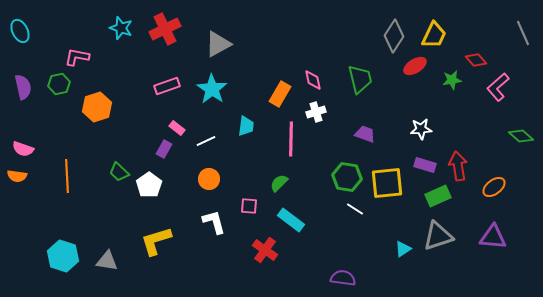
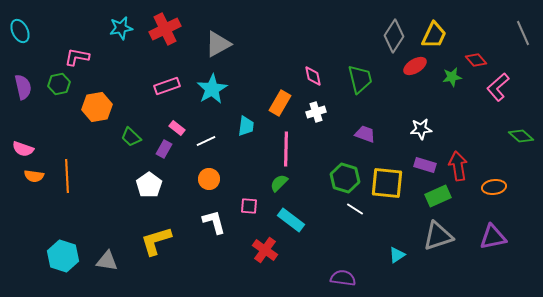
cyan star at (121, 28): rotated 30 degrees counterclockwise
pink diamond at (313, 80): moved 4 px up
green star at (452, 80): moved 3 px up
cyan star at (212, 89): rotated 8 degrees clockwise
orange rectangle at (280, 94): moved 9 px down
orange hexagon at (97, 107): rotated 8 degrees clockwise
pink line at (291, 139): moved 5 px left, 10 px down
green trapezoid at (119, 172): moved 12 px right, 35 px up
orange semicircle at (17, 176): moved 17 px right
green hexagon at (347, 177): moved 2 px left, 1 px down; rotated 8 degrees clockwise
yellow square at (387, 183): rotated 12 degrees clockwise
orange ellipse at (494, 187): rotated 30 degrees clockwise
purple triangle at (493, 237): rotated 16 degrees counterclockwise
cyan triangle at (403, 249): moved 6 px left, 6 px down
